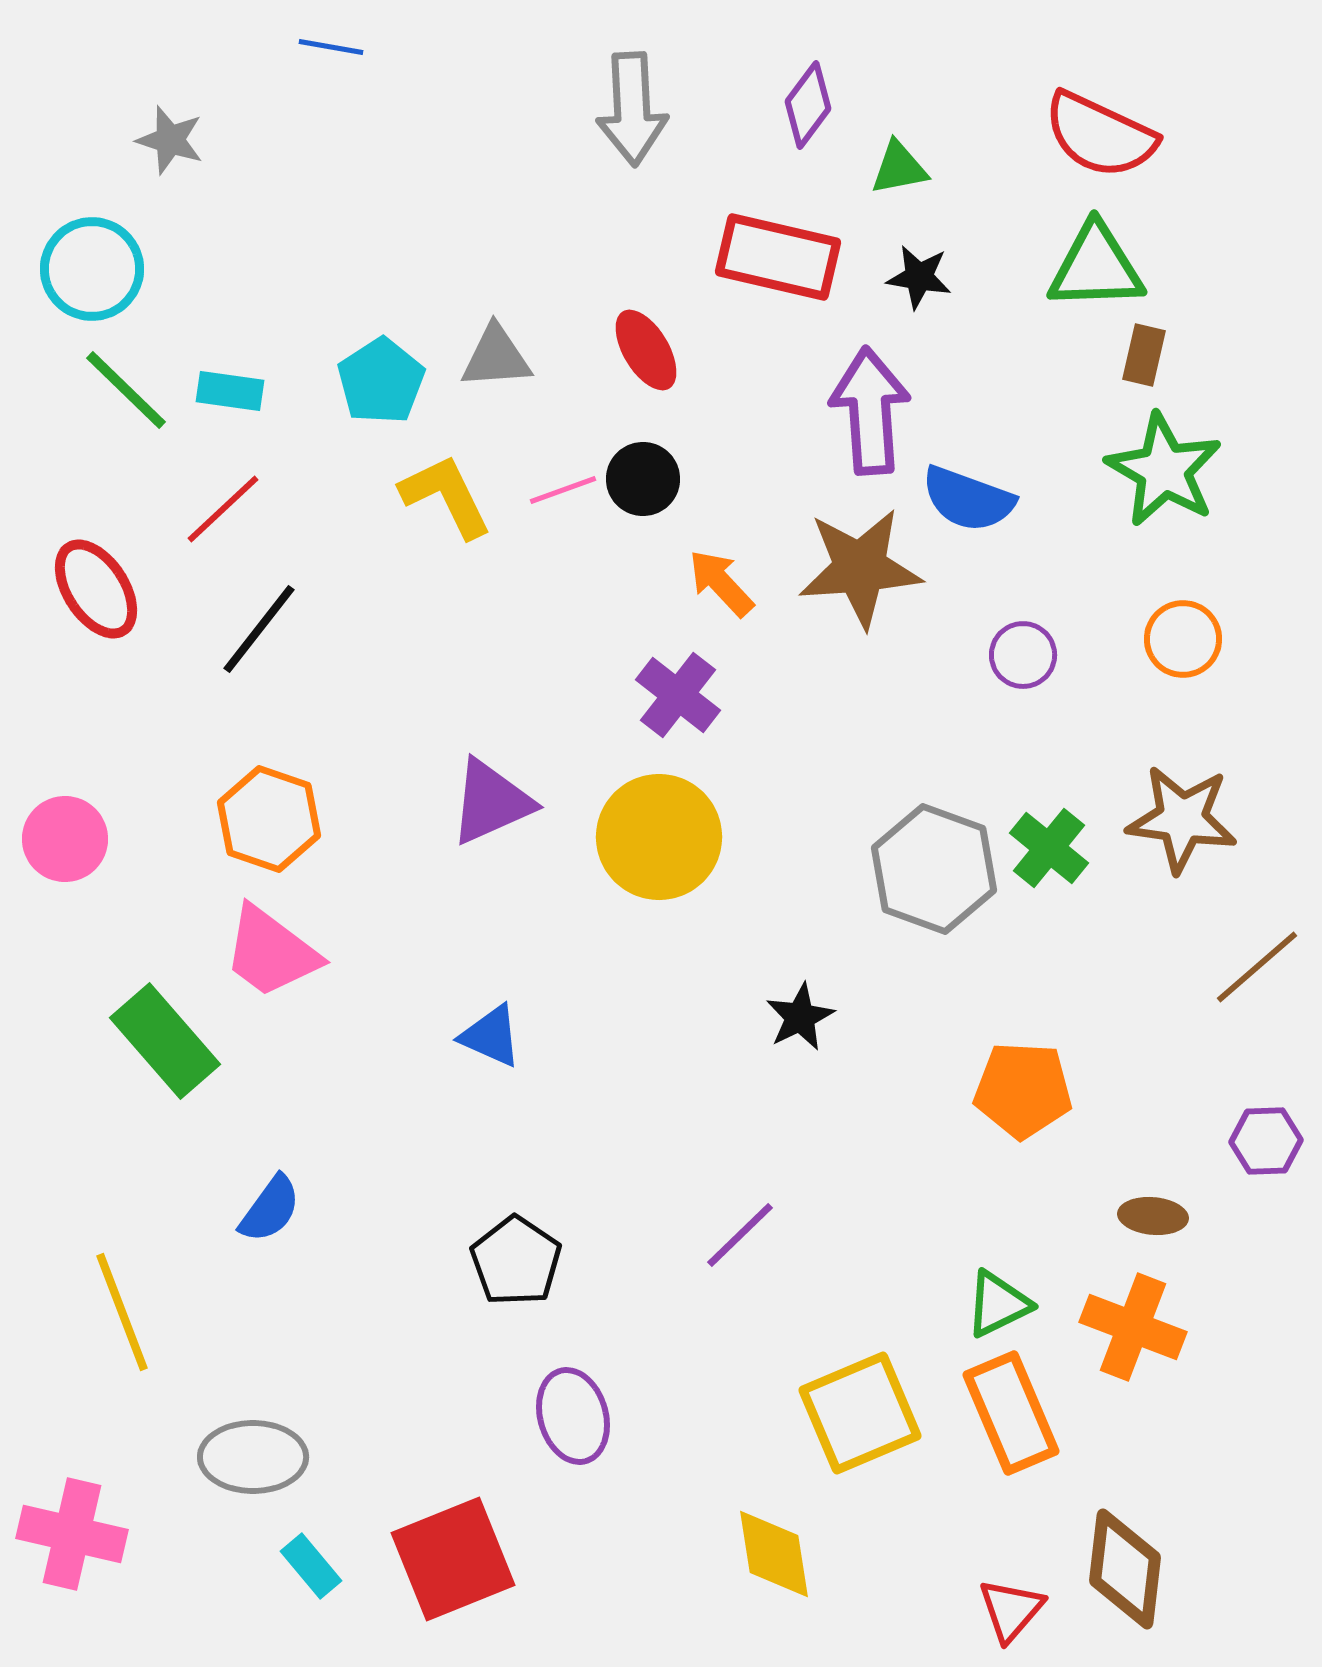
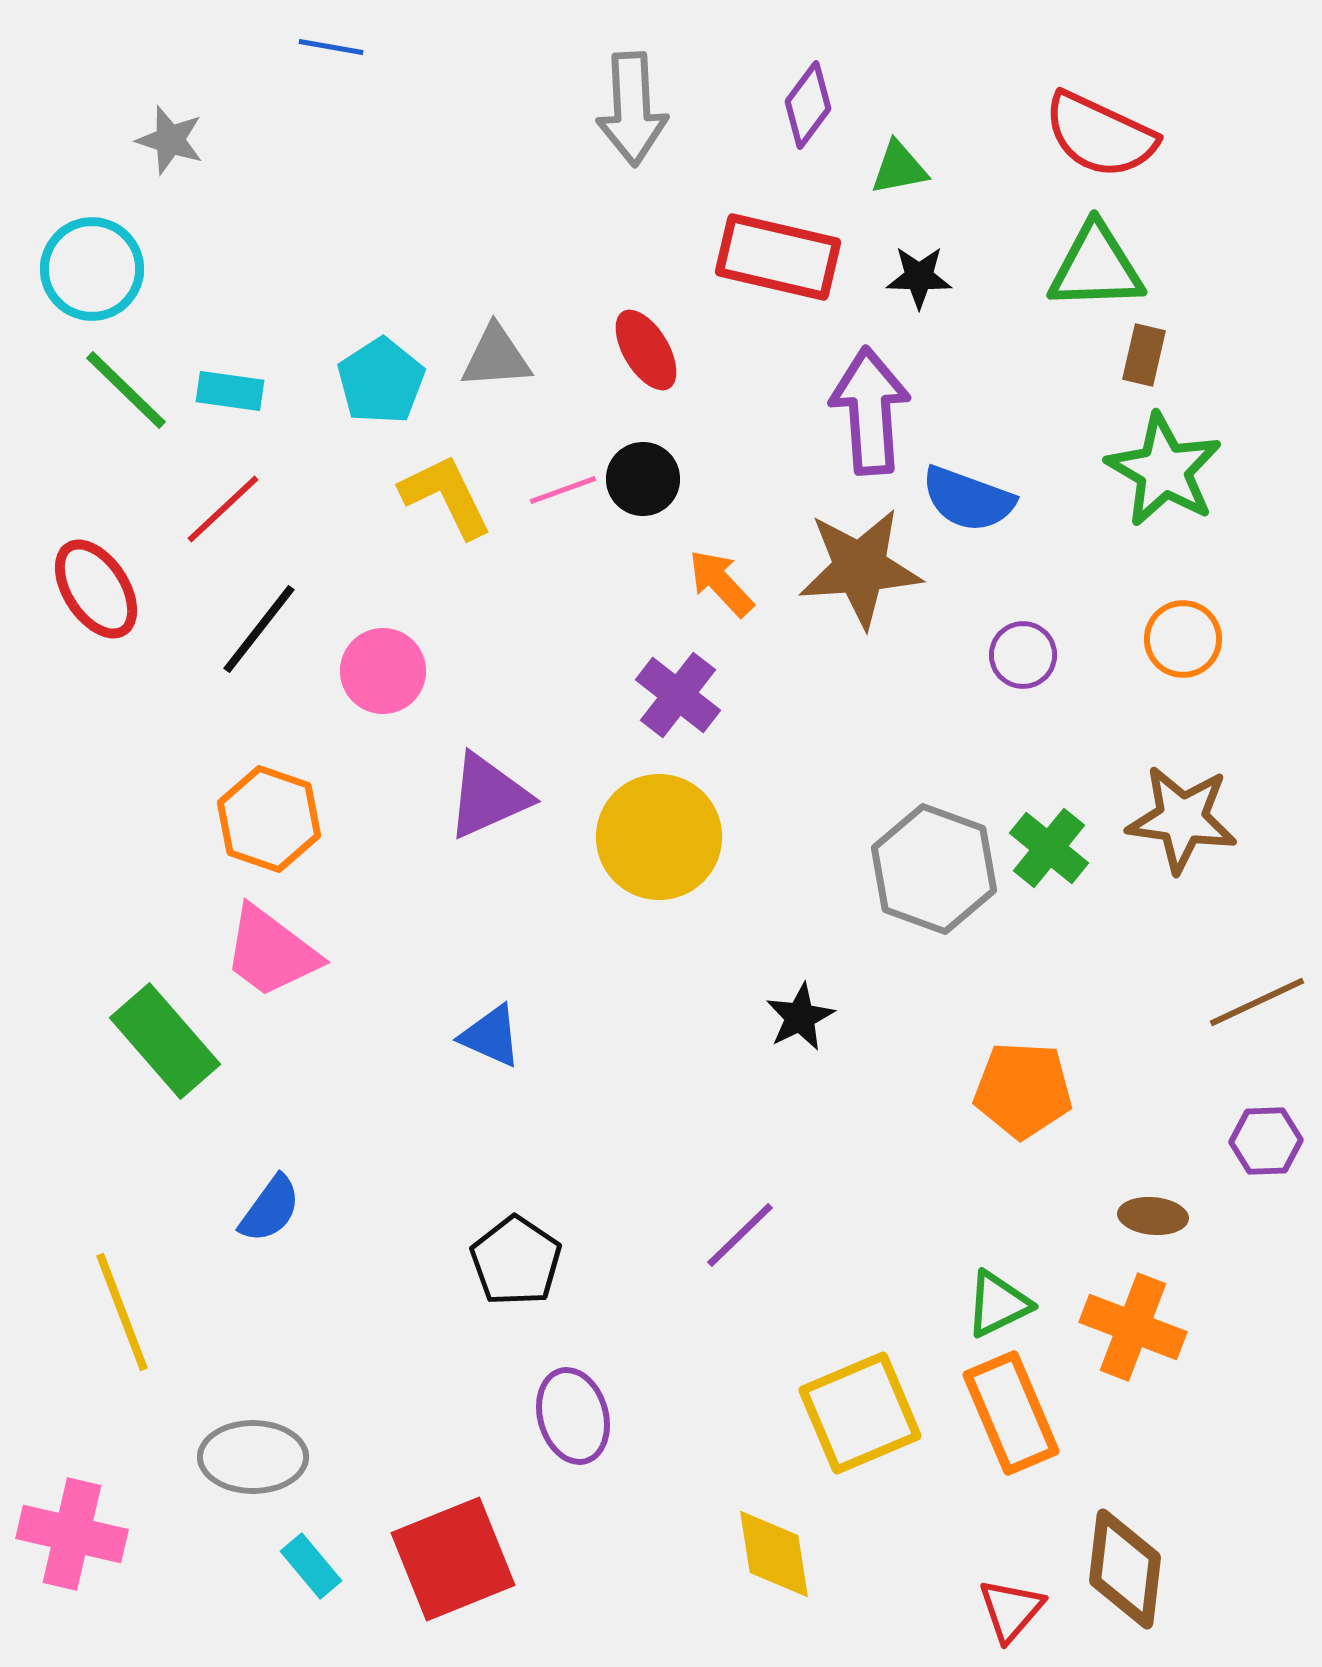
black star at (919, 277): rotated 8 degrees counterclockwise
purple triangle at (491, 802): moved 3 px left, 6 px up
pink circle at (65, 839): moved 318 px right, 168 px up
brown line at (1257, 967): moved 35 px down; rotated 16 degrees clockwise
